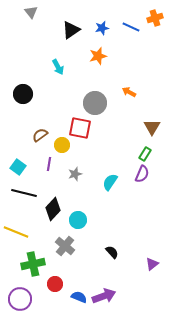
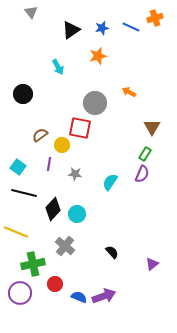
gray star: rotated 24 degrees clockwise
cyan circle: moved 1 px left, 6 px up
purple circle: moved 6 px up
